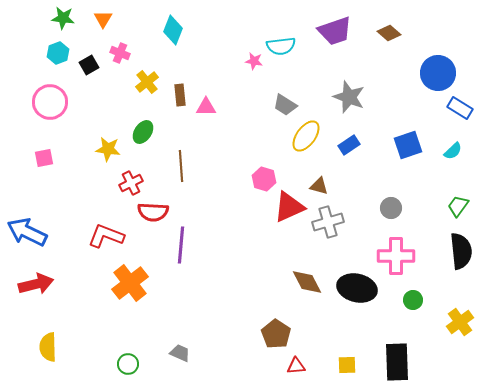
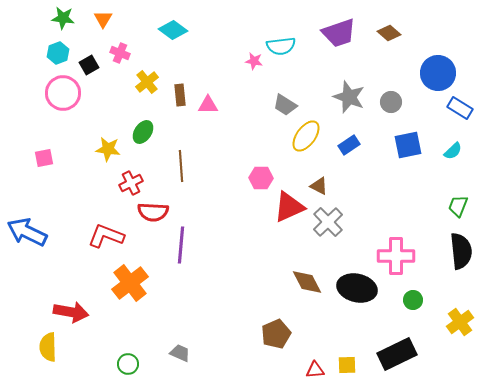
cyan diamond at (173, 30): rotated 76 degrees counterclockwise
purple trapezoid at (335, 31): moved 4 px right, 2 px down
pink circle at (50, 102): moved 13 px right, 9 px up
pink triangle at (206, 107): moved 2 px right, 2 px up
blue square at (408, 145): rotated 8 degrees clockwise
pink hexagon at (264, 179): moved 3 px left, 1 px up; rotated 15 degrees counterclockwise
brown triangle at (319, 186): rotated 12 degrees clockwise
green trapezoid at (458, 206): rotated 15 degrees counterclockwise
gray circle at (391, 208): moved 106 px up
gray cross at (328, 222): rotated 28 degrees counterclockwise
red arrow at (36, 284): moved 35 px right, 28 px down; rotated 24 degrees clockwise
brown pentagon at (276, 334): rotated 16 degrees clockwise
black rectangle at (397, 362): moved 8 px up; rotated 66 degrees clockwise
red triangle at (296, 366): moved 19 px right, 4 px down
